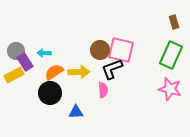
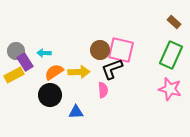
brown rectangle: rotated 32 degrees counterclockwise
black circle: moved 2 px down
